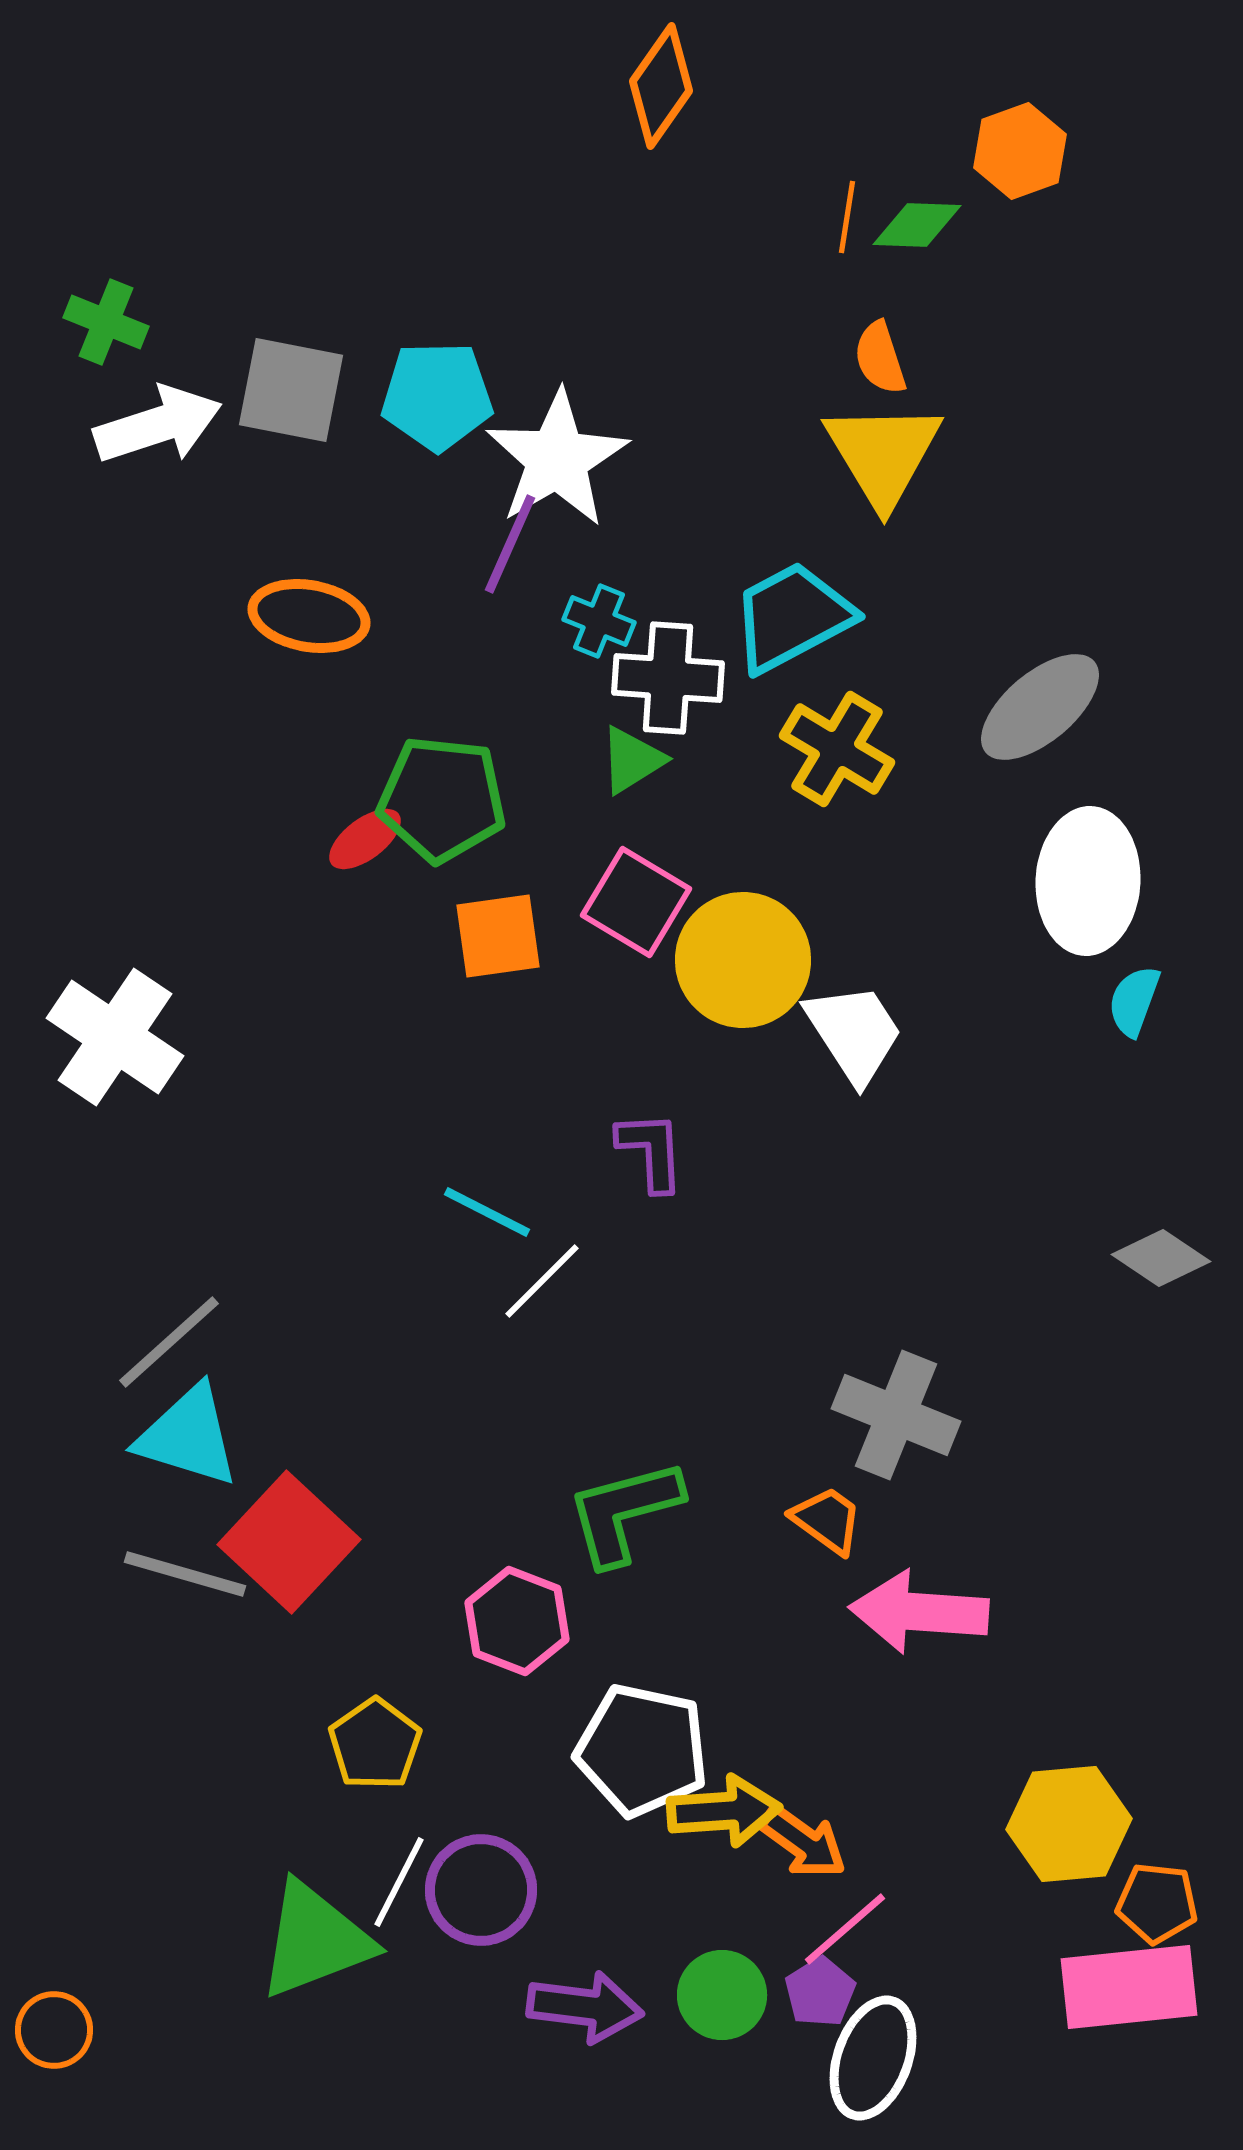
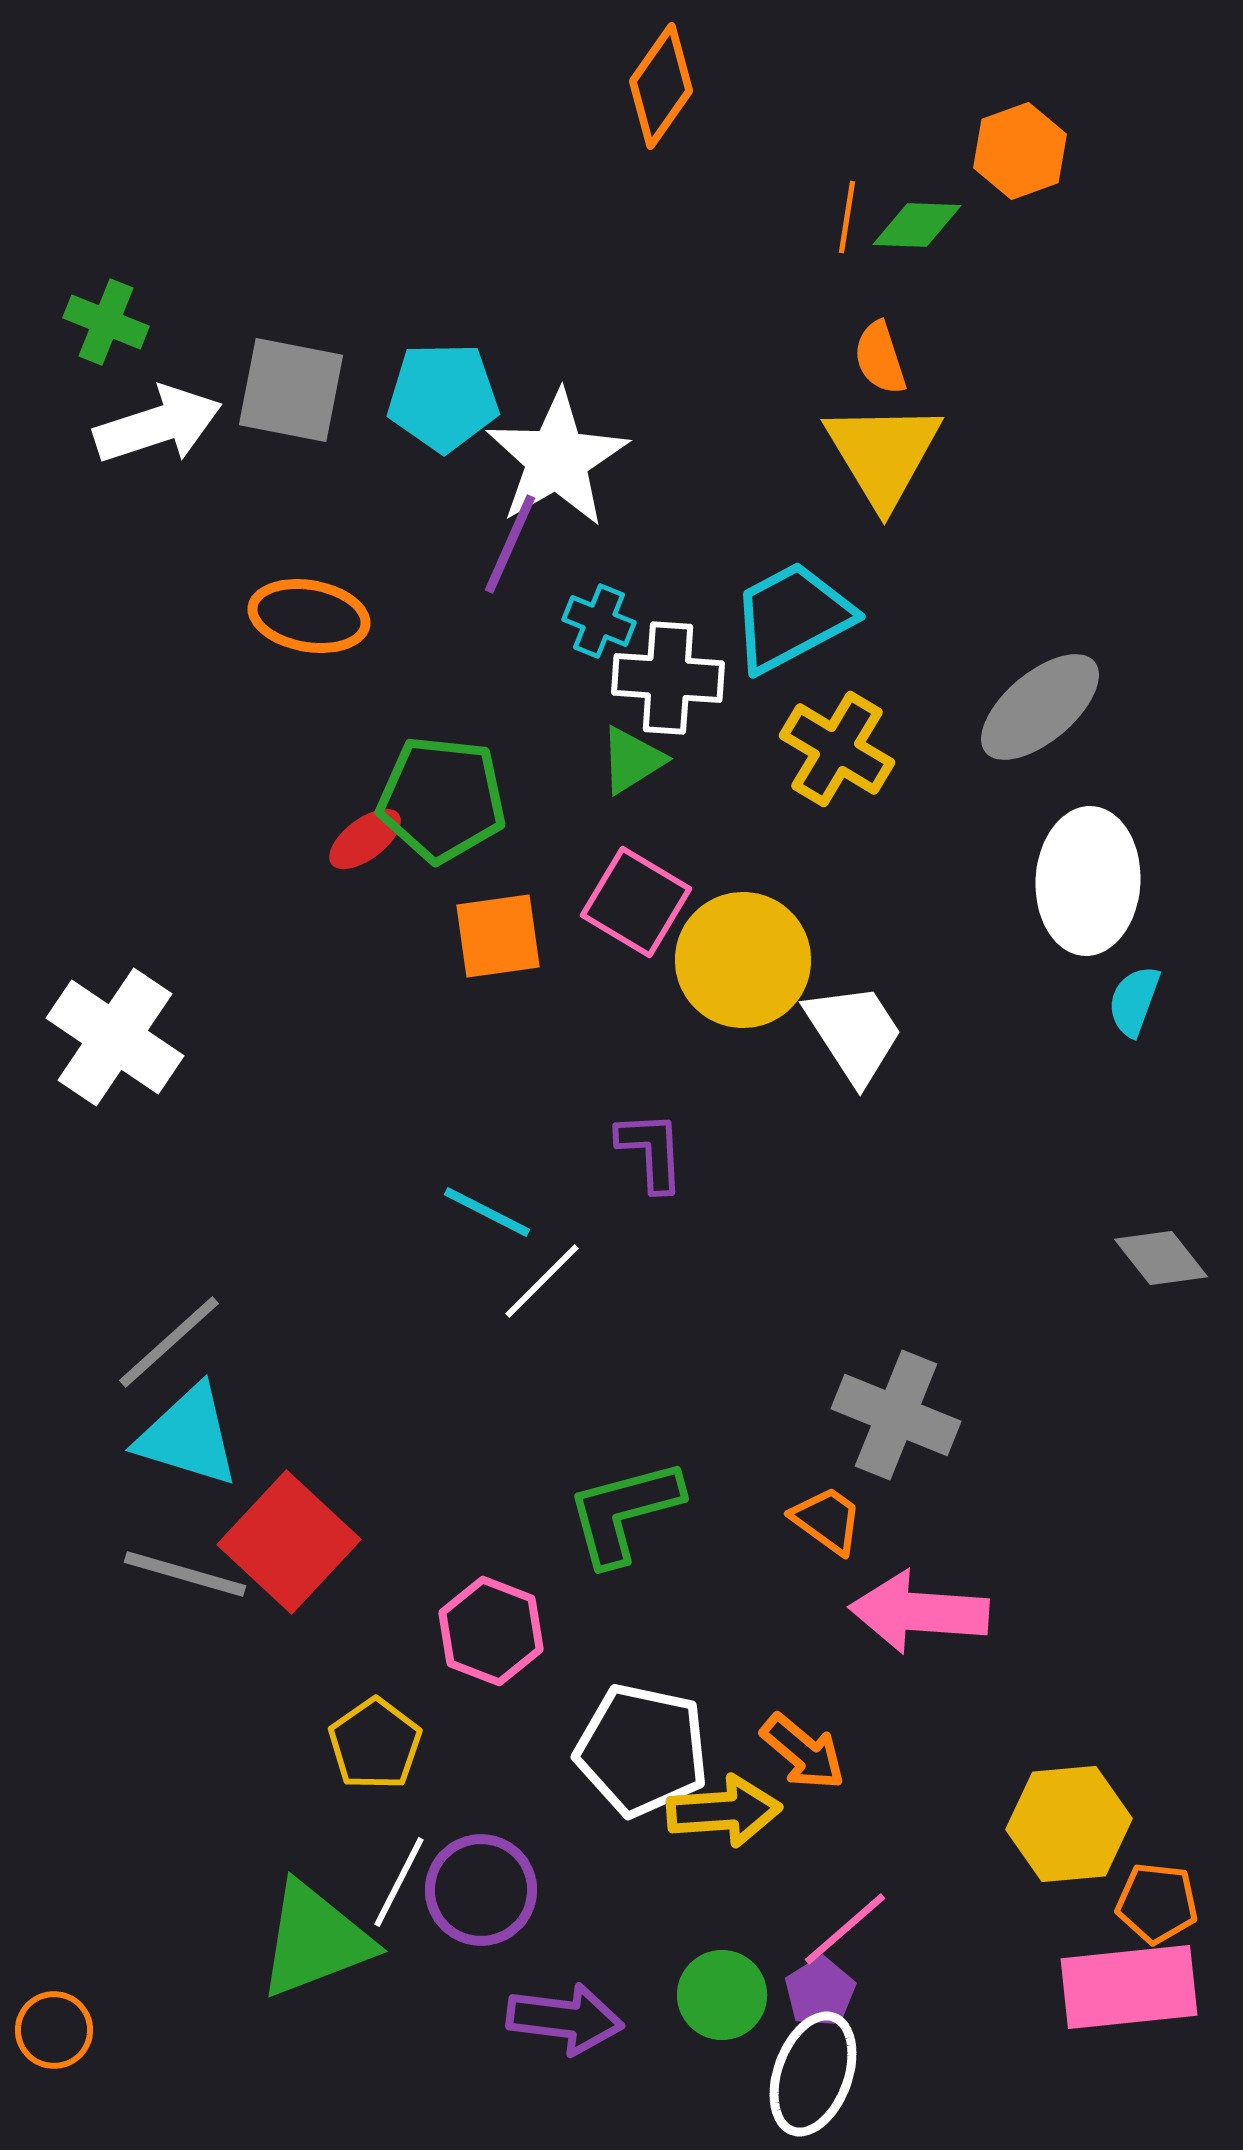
cyan pentagon at (437, 396): moved 6 px right, 1 px down
gray diamond at (1161, 1258): rotated 18 degrees clockwise
pink hexagon at (517, 1621): moved 26 px left, 10 px down
orange arrow at (803, 1842): moved 90 px up; rotated 4 degrees clockwise
purple arrow at (585, 2007): moved 20 px left, 12 px down
white ellipse at (873, 2058): moved 60 px left, 16 px down
